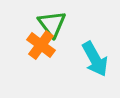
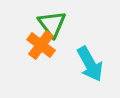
cyan arrow: moved 5 px left, 5 px down
